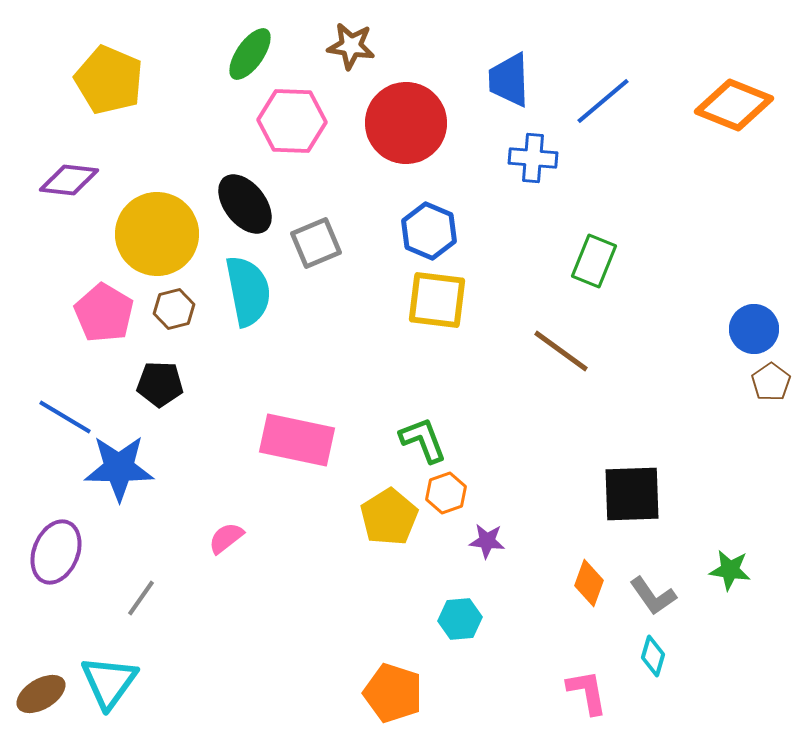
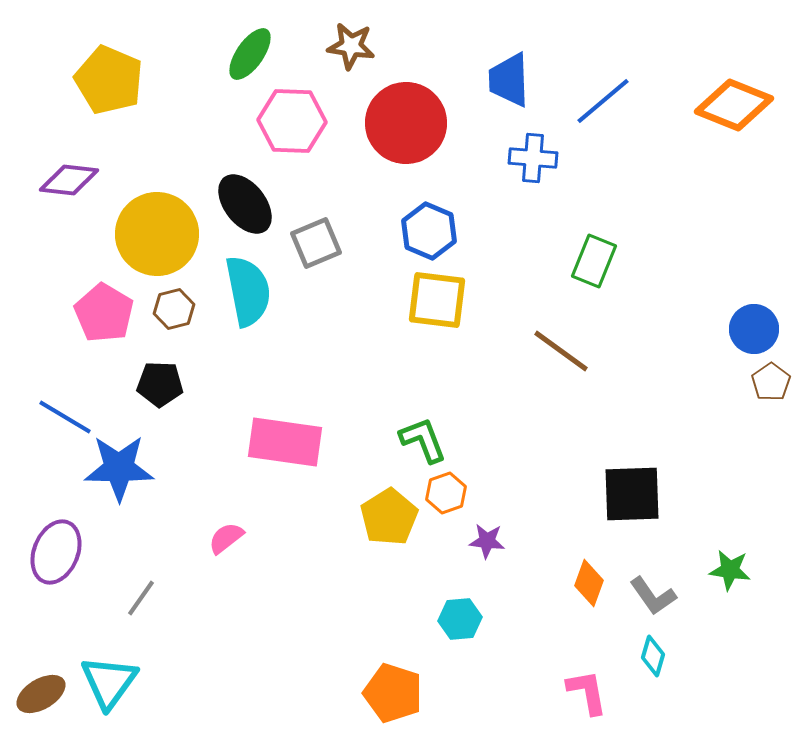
pink rectangle at (297, 440): moved 12 px left, 2 px down; rotated 4 degrees counterclockwise
